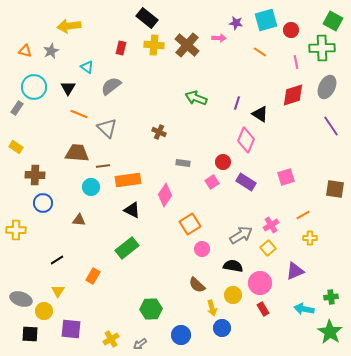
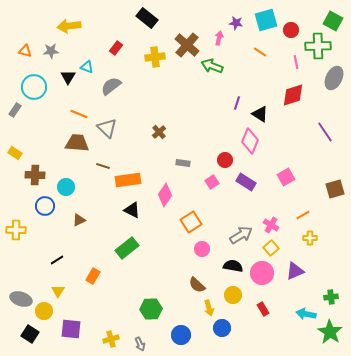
pink arrow at (219, 38): rotated 80 degrees counterclockwise
yellow cross at (154, 45): moved 1 px right, 12 px down; rotated 12 degrees counterclockwise
red rectangle at (121, 48): moved 5 px left; rotated 24 degrees clockwise
green cross at (322, 48): moved 4 px left, 2 px up
gray star at (51, 51): rotated 21 degrees clockwise
cyan triangle at (87, 67): rotated 16 degrees counterclockwise
gray ellipse at (327, 87): moved 7 px right, 9 px up
black triangle at (68, 88): moved 11 px up
green arrow at (196, 98): moved 16 px right, 32 px up
gray rectangle at (17, 108): moved 2 px left, 2 px down
purple line at (331, 126): moved 6 px left, 6 px down
brown cross at (159, 132): rotated 24 degrees clockwise
pink diamond at (246, 140): moved 4 px right, 1 px down
yellow rectangle at (16, 147): moved 1 px left, 6 px down
brown trapezoid at (77, 153): moved 10 px up
red circle at (223, 162): moved 2 px right, 2 px up
brown line at (103, 166): rotated 24 degrees clockwise
pink square at (286, 177): rotated 12 degrees counterclockwise
cyan circle at (91, 187): moved 25 px left
brown square at (335, 189): rotated 24 degrees counterclockwise
blue circle at (43, 203): moved 2 px right, 3 px down
brown triangle at (79, 220): rotated 32 degrees counterclockwise
orange square at (190, 224): moved 1 px right, 2 px up
pink cross at (271, 225): rotated 28 degrees counterclockwise
yellow square at (268, 248): moved 3 px right
pink circle at (260, 283): moved 2 px right, 10 px up
yellow arrow at (212, 308): moved 3 px left
cyan arrow at (304, 309): moved 2 px right, 5 px down
black square at (30, 334): rotated 30 degrees clockwise
yellow cross at (111, 339): rotated 14 degrees clockwise
gray arrow at (140, 344): rotated 80 degrees counterclockwise
